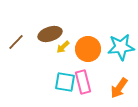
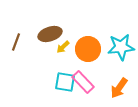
brown line: rotated 24 degrees counterclockwise
pink rectangle: rotated 30 degrees counterclockwise
